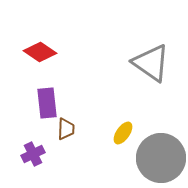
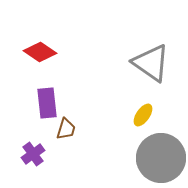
brown trapezoid: rotated 15 degrees clockwise
yellow ellipse: moved 20 px right, 18 px up
purple cross: rotated 10 degrees counterclockwise
